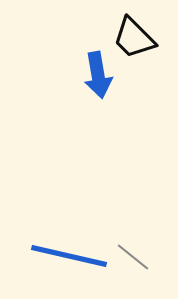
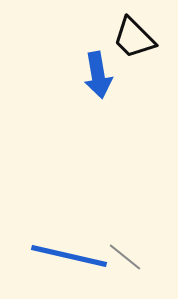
gray line: moved 8 px left
